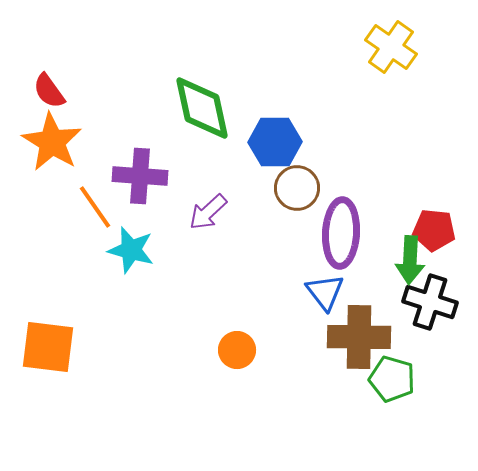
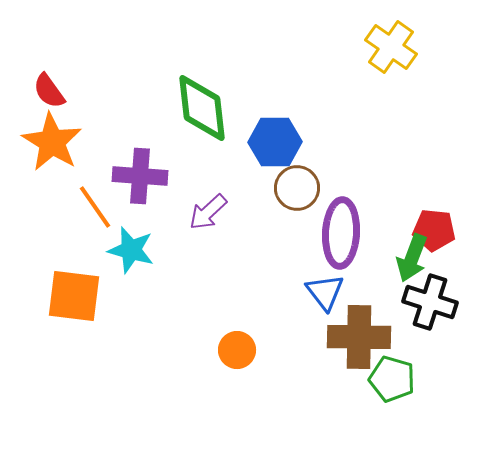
green diamond: rotated 6 degrees clockwise
green arrow: moved 2 px right, 2 px up; rotated 18 degrees clockwise
orange square: moved 26 px right, 51 px up
